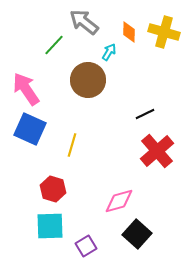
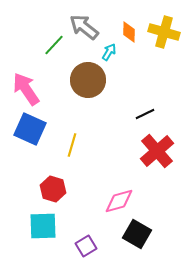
gray arrow: moved 5 px down
cyan square: moved 7 px left
black square: rotated 12 degrees counterclockwise
